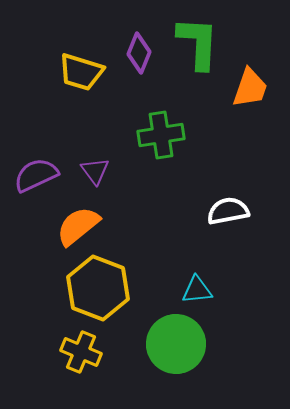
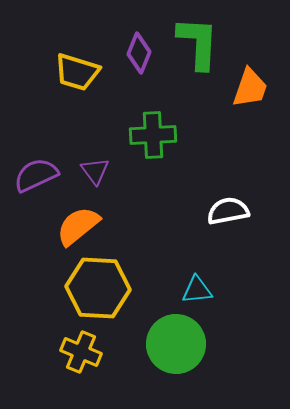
yellow trapezoid: moved 4 px left
green cross: moved 8 px left; rotated 6 degrees clockwise
yellow hexagon: rotated 18 degrees counterclockwise
